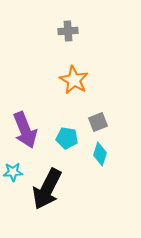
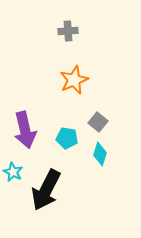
orange star: rotated 20 degrees clockwise
gray square: rotated 30 degrees counterclockwise
purple arrow: rotated 9 degrees clockwise
cyan star: rotated 30 degrees clockwise
black arrow: moved 1 px left, 1 px down
